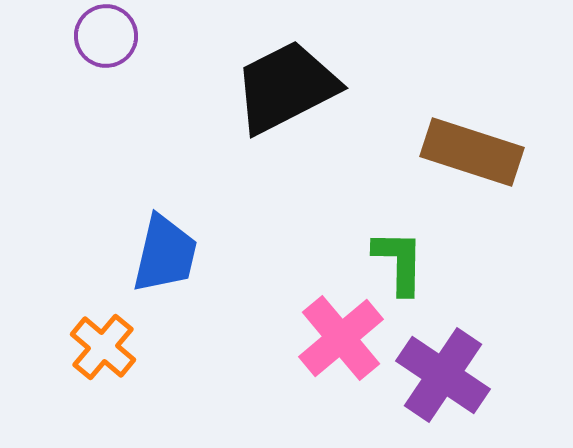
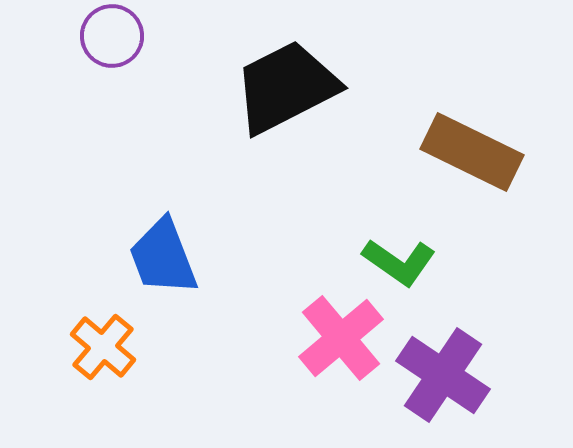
purple circle: moved 6 px right
brown rectangle: rotated 8 degrees clockwise
blue trapezoid: moved 2 px left, 3 px down; rotated 146 degrees clockwise
green L-shape: rotated 124 degrees clockwise
